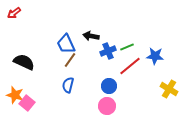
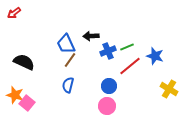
black arrow: rotated 14 degrees counterclockwise
blue star: rotated 12 degrees clockwise
